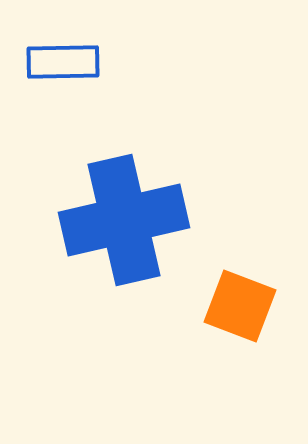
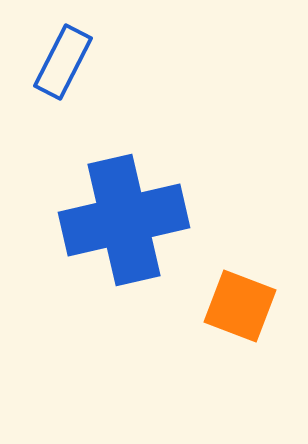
blue rectangle: rotated 62 degrees counterclockwise
